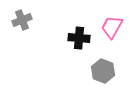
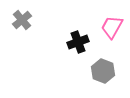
gray cross: rotated 18 degrees counterclockwise
black cross: moved 1 px left, 4 px down; rotated 25 degrees counterclockwise
